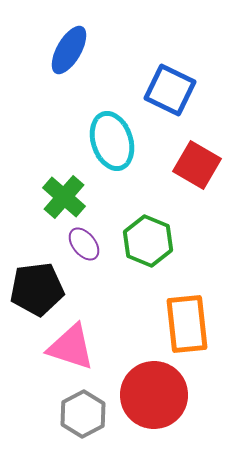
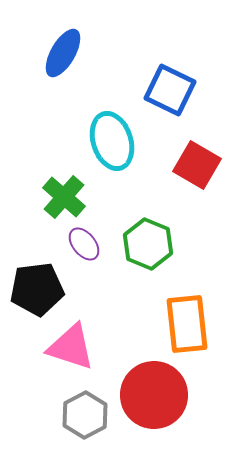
blue ellipse: moved 6 px left, 3 px down
green hexagon: moved 3 px down
gray hexagon: moved 2 px right, 1 px down
